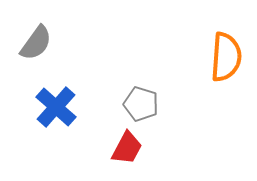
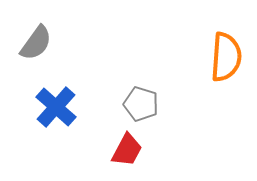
red trapezoid: moved 2 px down
